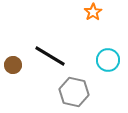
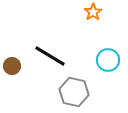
brown circle: moved 1 px left, 1 px down
